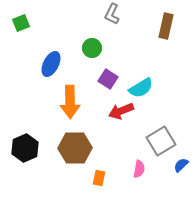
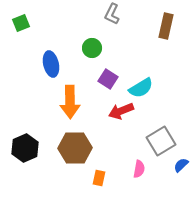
blue ellipse: rotated 40 degrees counterclockwise
